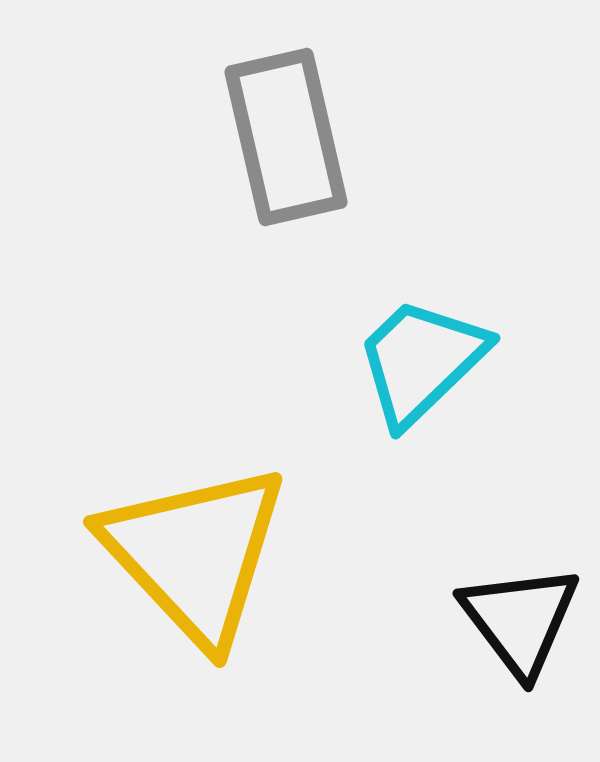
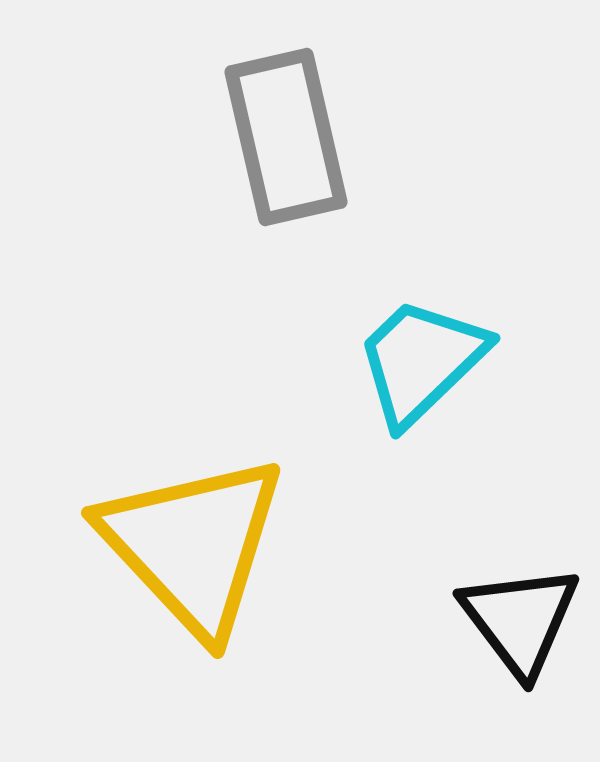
yellow triangle: moved 2 px left, 9 px up
